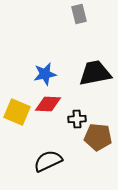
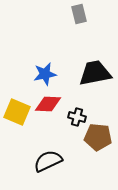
black cross: moved 2 px up; rotated 18 degrees clockwise
